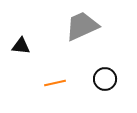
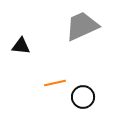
black circle: moved 22 px left, 18 px down
